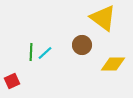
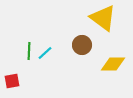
green line: moved 2 px left, 1 px up
red square: rotated 14 degrees clockwise
